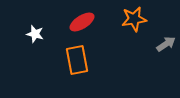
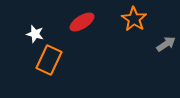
orange star: rotated 30 degrees counterclockwise
orange rectangle: moved 28 px left; rotated 36 degrees clockwise
